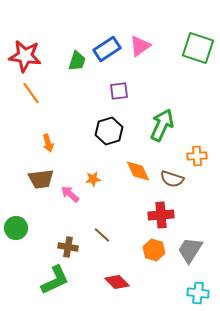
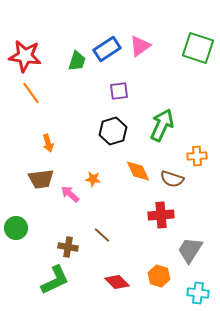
black hexagon: moved 4 px right
orange star: rotated 14 degrees clockwise
orange hexagon: moved 5 px right, 26 px down
